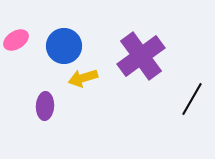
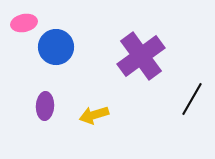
pink ellipse: moved 8 px right, 17 px up; rotated 20 degrees clockwise
blue circle: moved 8 px left, 1 px down
yellow arrow: moved 11 px right, 37 px down
